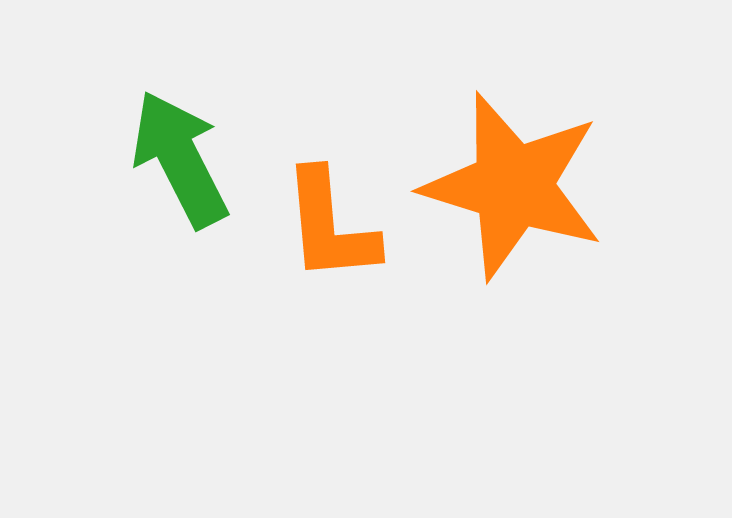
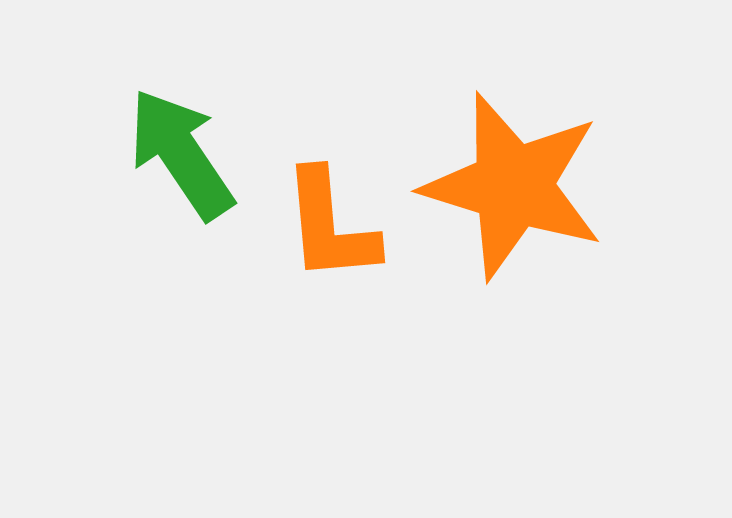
green arrow: moved 1 px right, 5 px up; rotated 7 degrees counterclockwise
